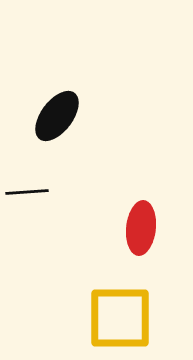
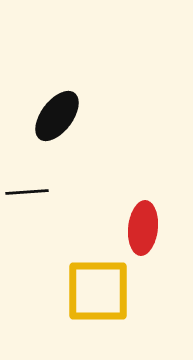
red ellipse: moved 2 px right
yellow square: moved 22 px left, 27 px up
